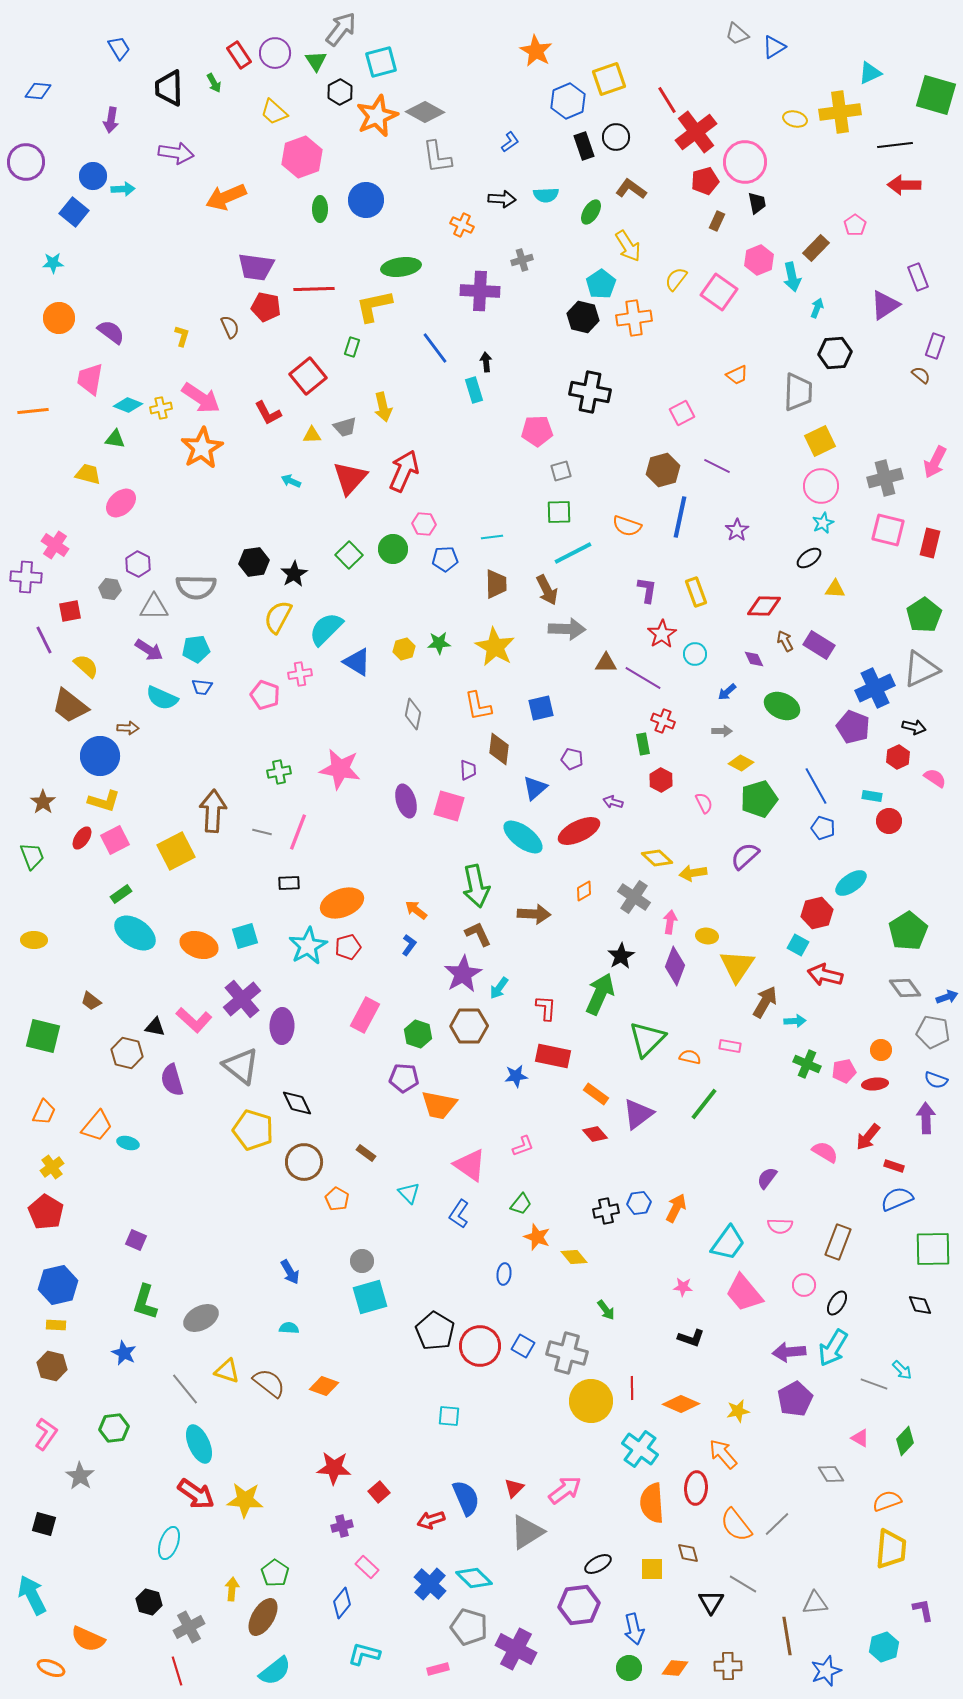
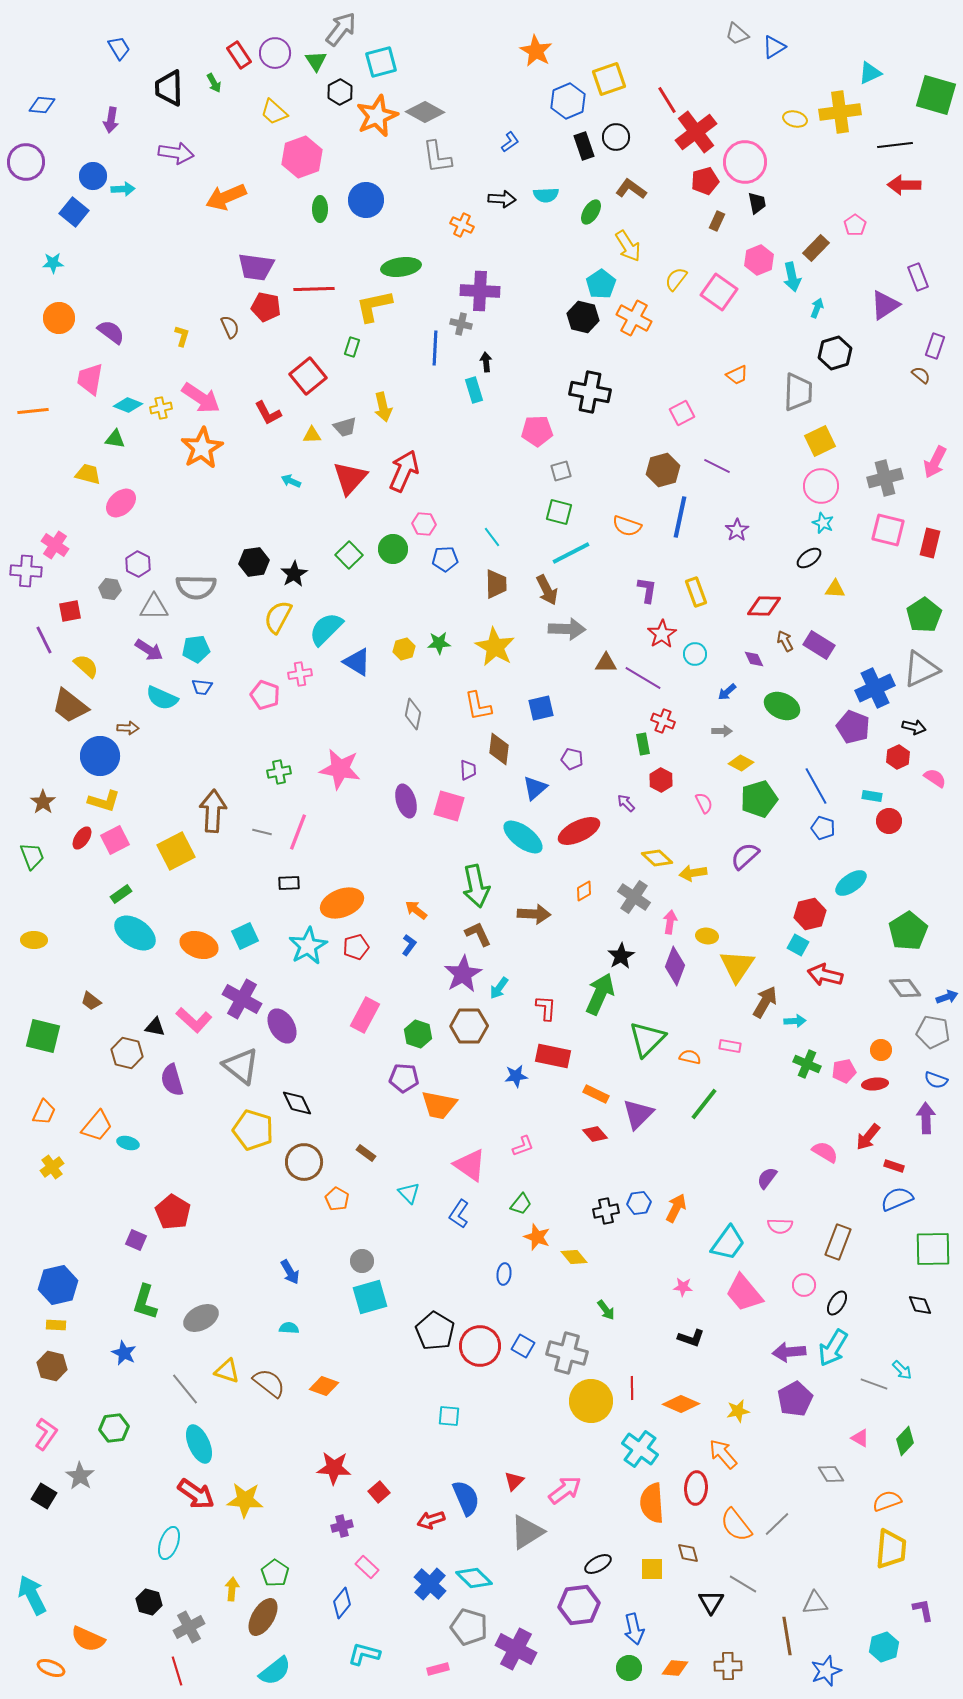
blue diamond at (38, 91): moved 4 px right, 14 px down
gray cross at (522, 260): moved 61 px left, 64 px down; rotated 30 degrees clockwise
orange cross at (634, 318): rotated 36 degrees clockwise
blue line at (435, 348): rotated 40 degrees clockwise
black hexagon at (835, 353): rotated 12 degrees counterclockwise
green square at (559, 512): rotated 16 degrees clockwise
cyan star at (823, 523): rotated 25 degrees counterclockwise
cyan line at (492, 537): rotated 60 degrees clockwise
cyan line at (573, 553): moved 2 px left
purple cross at (26, 577): moved 6 px up
purple arrow at (613, 802): moved 13 px right, 1 px down; rotated 30 degrees clockwise
red hexagon at (817, 913): moved 7 px left, 1 px down
cyan square at (245, 936): rotated 8 degrees counterclockwise
red pentagon at (348, 947): moved 8 px right
purple cross at (242, 999): rotated 21 degrees counterclockwise
purple ellipse at (282, 1026): rotated 32 degrees counterclockwise
orange rectangle at (596, 1094): rotated 10 degrees counterclockwise
purple triangle at (638, 1114): rotated 8 degrees counterclockwise
red pentagon at (46, 1212): moved 127 px right
red triangle at (514, 1488): moved 7 px up
black square at (44, 1524): moved 28 px up; rotated 15 degrees clockwise
